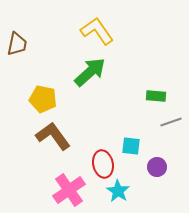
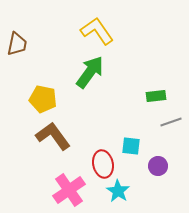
green arrow: rotated 12 degrees counterclockwise
green rectangle: rotated 12 degrees counterclockwise
purple circle: moved 1 px right, 1 px up
